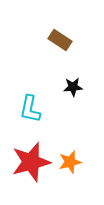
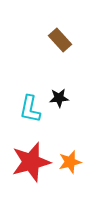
brown rectangle: rotated 15 degrees clockwise
black star: moved 14 px left, 11 px down
